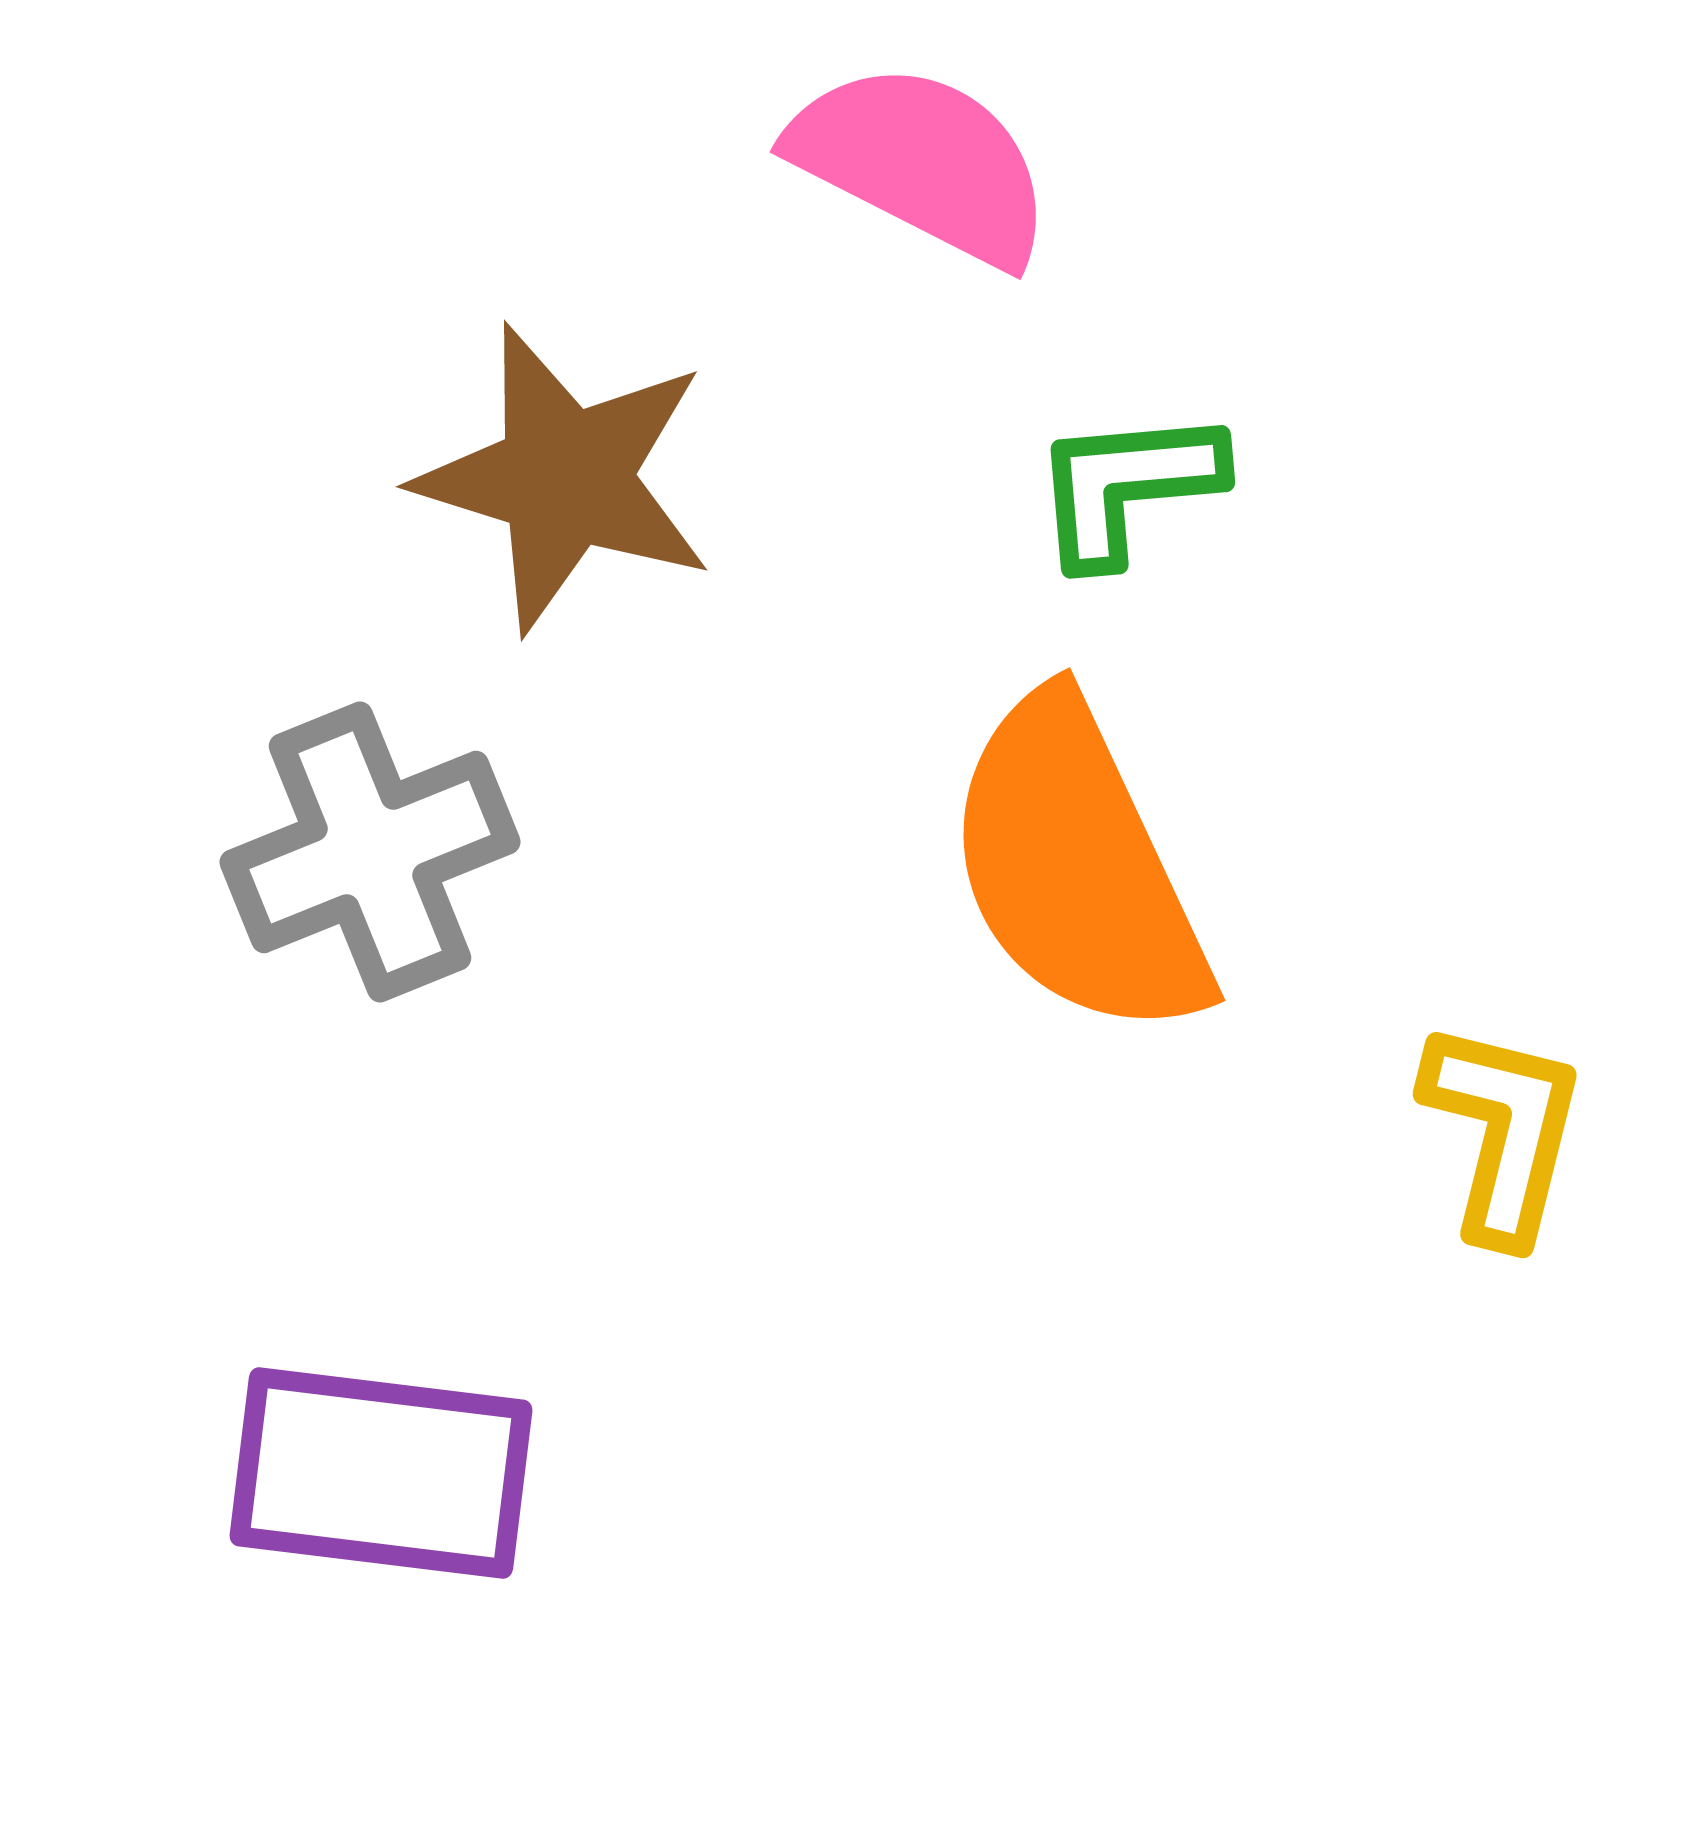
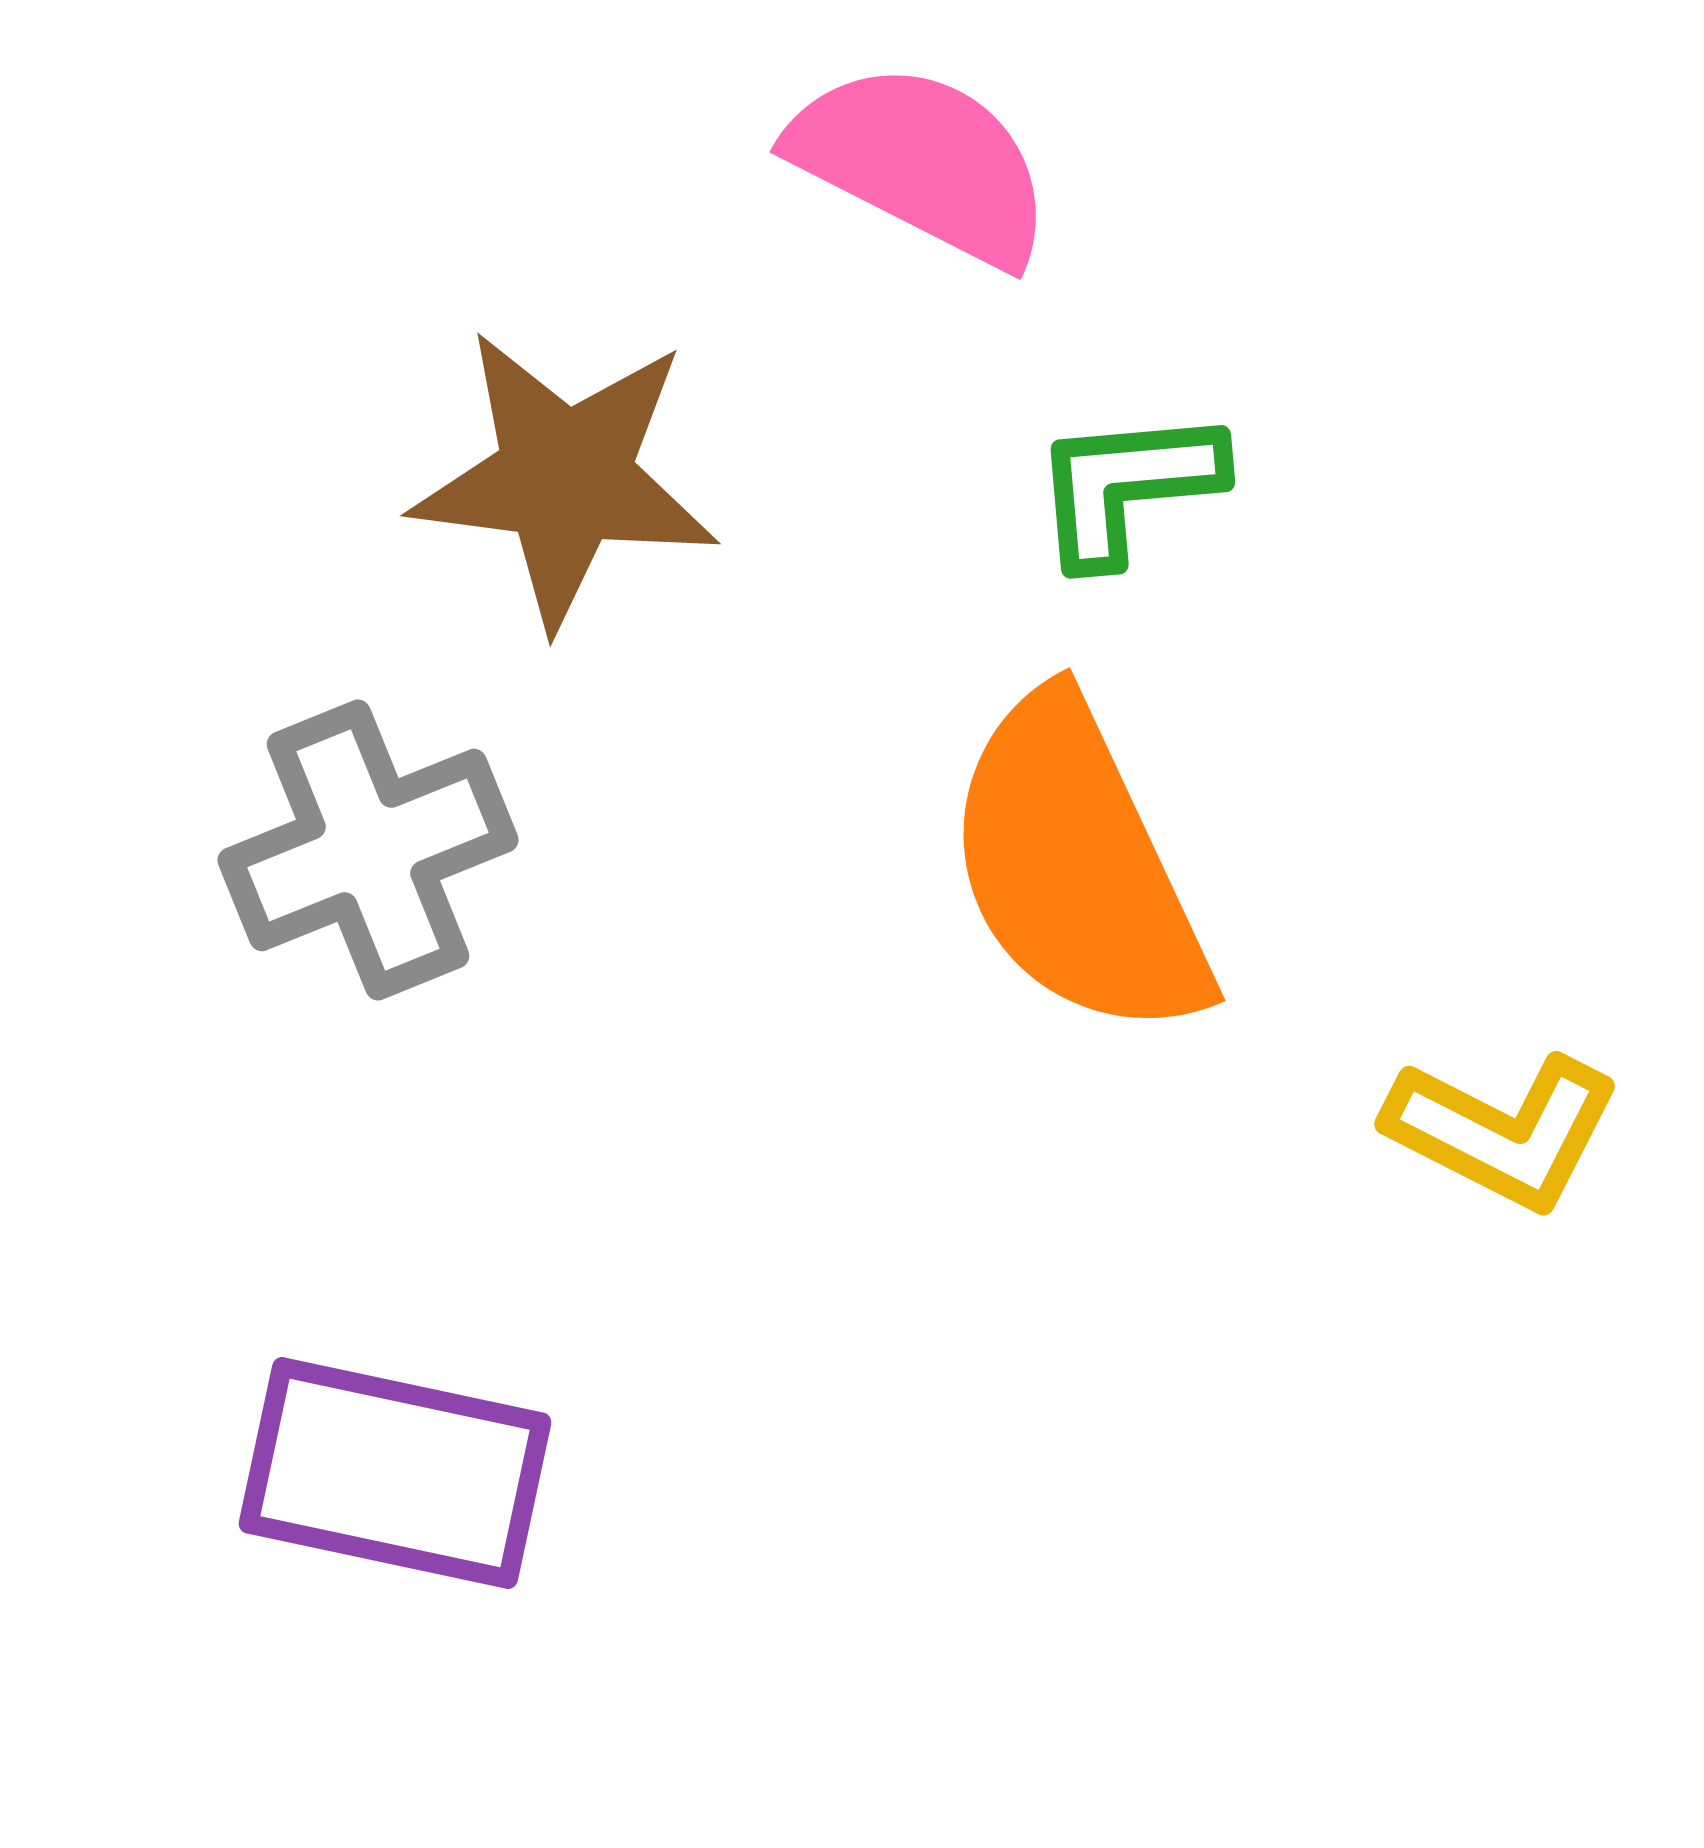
brown star: rotated 10 degrees counterclockwise
gray cross: moved 2 px left, 2 px up
yellow L-shape: rotated 103 degrees clockwise
purple rectangle: moved 14 px right; rotated 5 degrees clockwise
